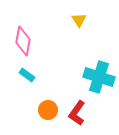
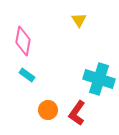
cyan cross: moved 2 px down
